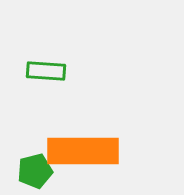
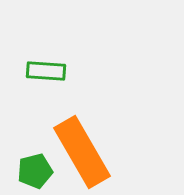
orange rectangle: moved 1 px left, 1 px down; rotated 60 degrees clockwise
